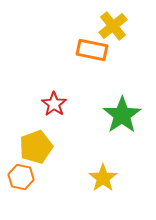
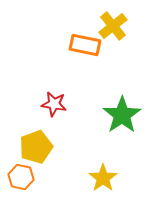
orange rectangle: moved 7 px left, 5 px up
red star: rotated 25 degrees counterclockwise
